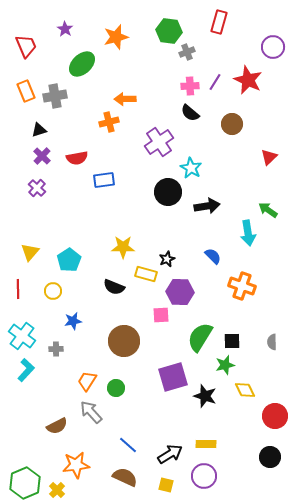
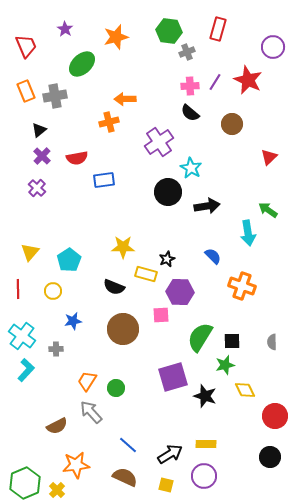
red rectangle at (219, 22): moved 1 px left, 7 px down
black triangle at (39, 130): rotated 21 degrees counterclockwise
brown circle at (124, 341): moved 1 px left, 12 px up
